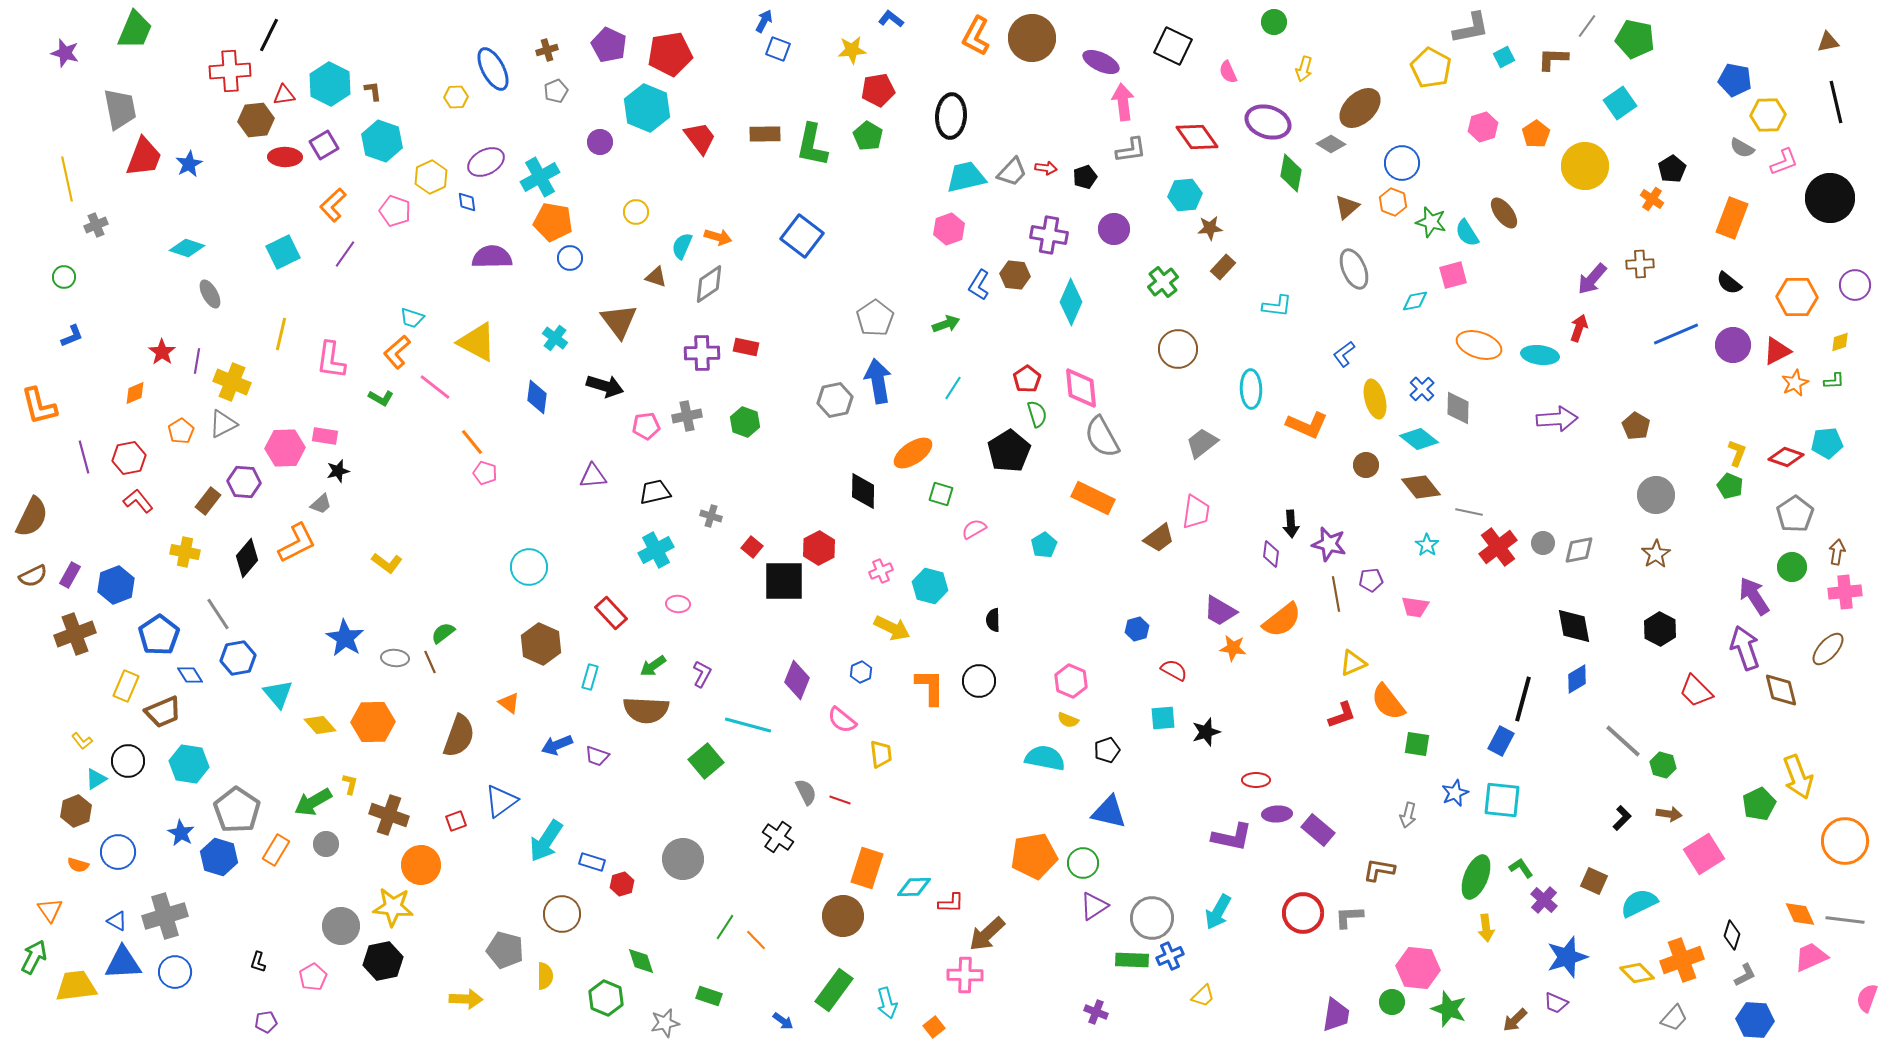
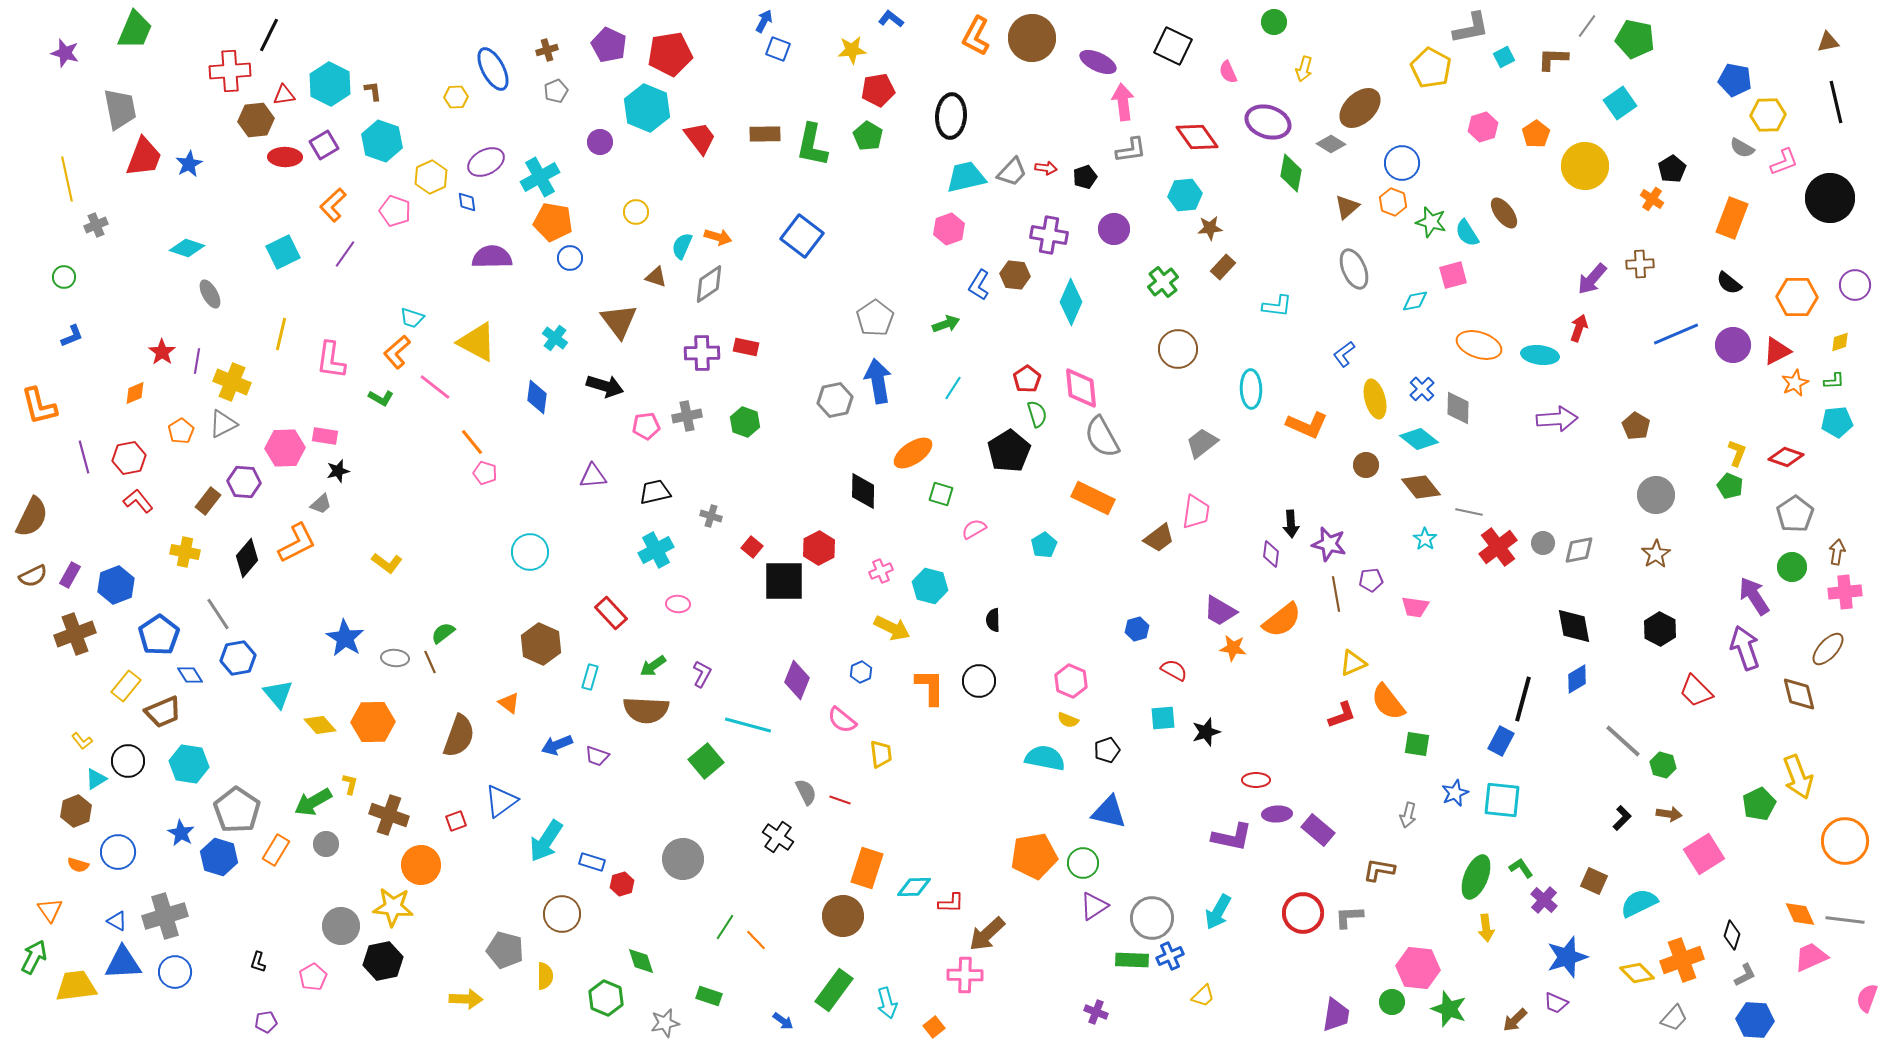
purple ellipse at (1101, 62): moved 3 px left
cyan pentagon at (1827, 443): moved 10 px right, 21 px up
cyan star at (1427, 545): moved 2 px left, 6 px up
cyan circle at (529, 567): moved 1 px right, 15 px up
yellow rectangle at (126, 686): rotated 16 degrees clockwise
brown diamond at (1781, 690): moved 18 px right, 4 px down
